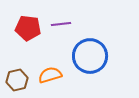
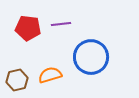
blue circle: moved 1 px right, 1 px down
